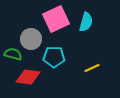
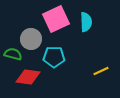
cyan semicircle: rotated 18 degrees counterclockwise
yellow line: moved 9 px right, 3 px down
